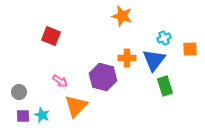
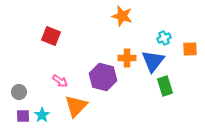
blue triangle: moved 1 px left, 1 px down
cyan star: rotated 14 degrees clockwise
